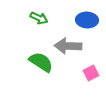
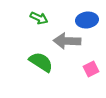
blue ellipse: rotated 10 degrees counterclockwise
gray arrow: moved 1 px left, 5 px up
pink square: moved 4 px up
